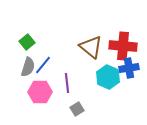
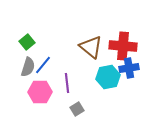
cyan hexagon: rotated 25 degrees clockwise
